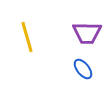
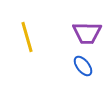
blue ellipse: moved 3 px up
